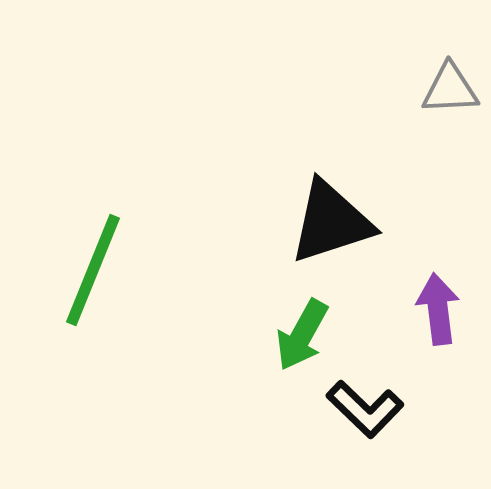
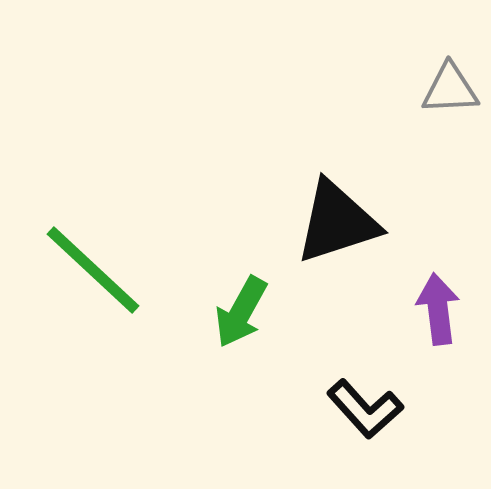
black triangle: moved 6 px right
green line: rotated 69 degrees counterclockwise
green arrow: moved 61 px left, 23 px up
black L-shape: rotated 4 degrees clockwise
